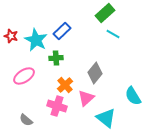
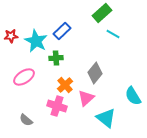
green rectangle: moved 3 px left
red star: rotated 24 degrees counterclockwise
cyan star: moved 1 px down
pink ellipse: moved 1 px down
